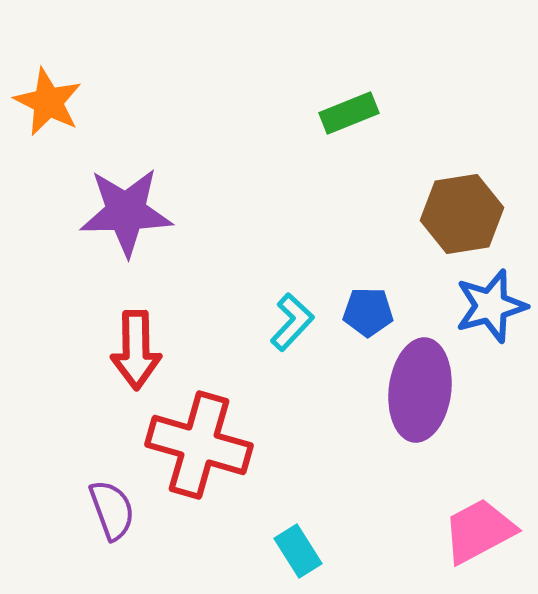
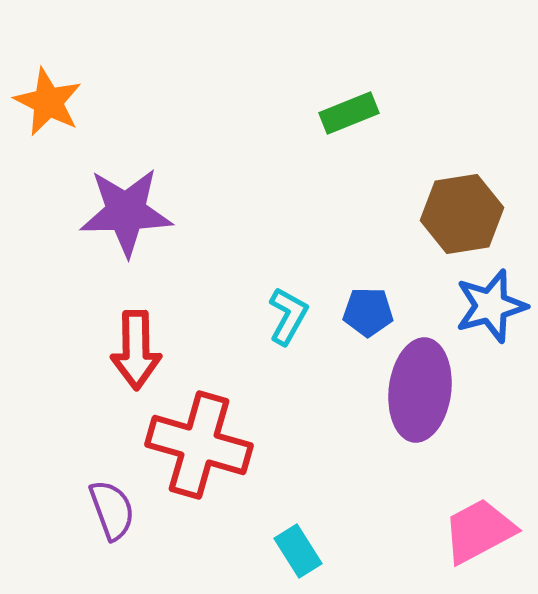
cyan L-shape: moved 4 px left, 6 px up; rotated 14 degrees counterclockwise
